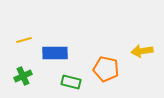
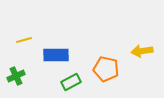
blue rectangle: moved 1 px right, 2 px down
green cross: moved 7 px left
green rectangle: rotated 42 degrees counterclockwise
